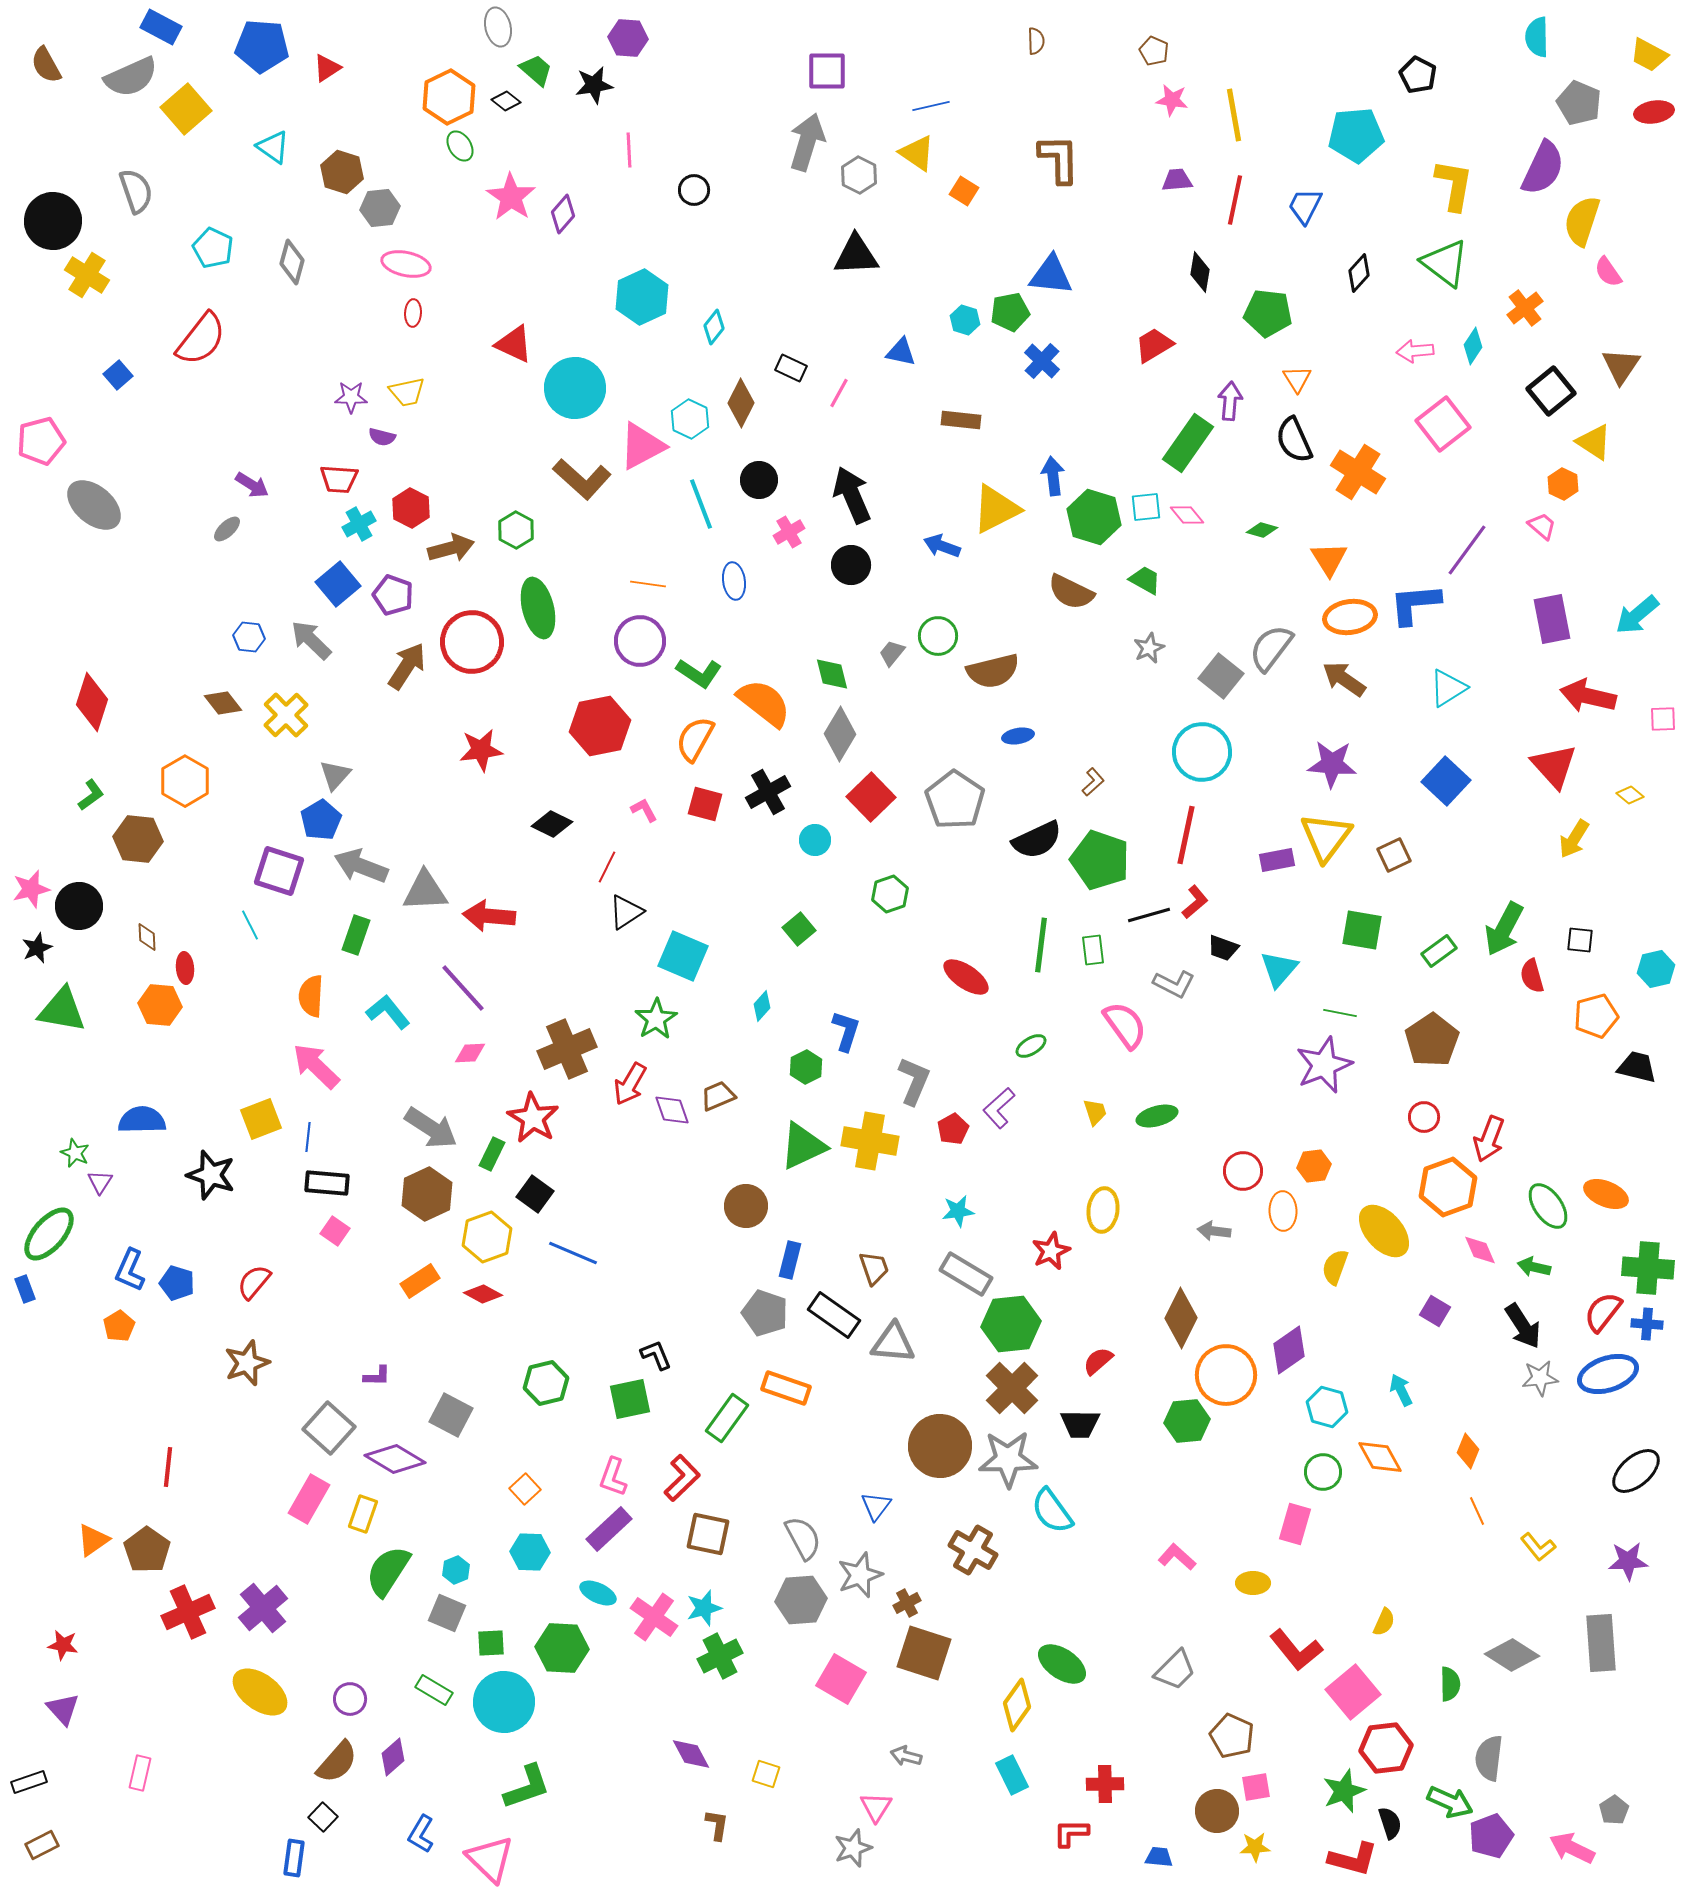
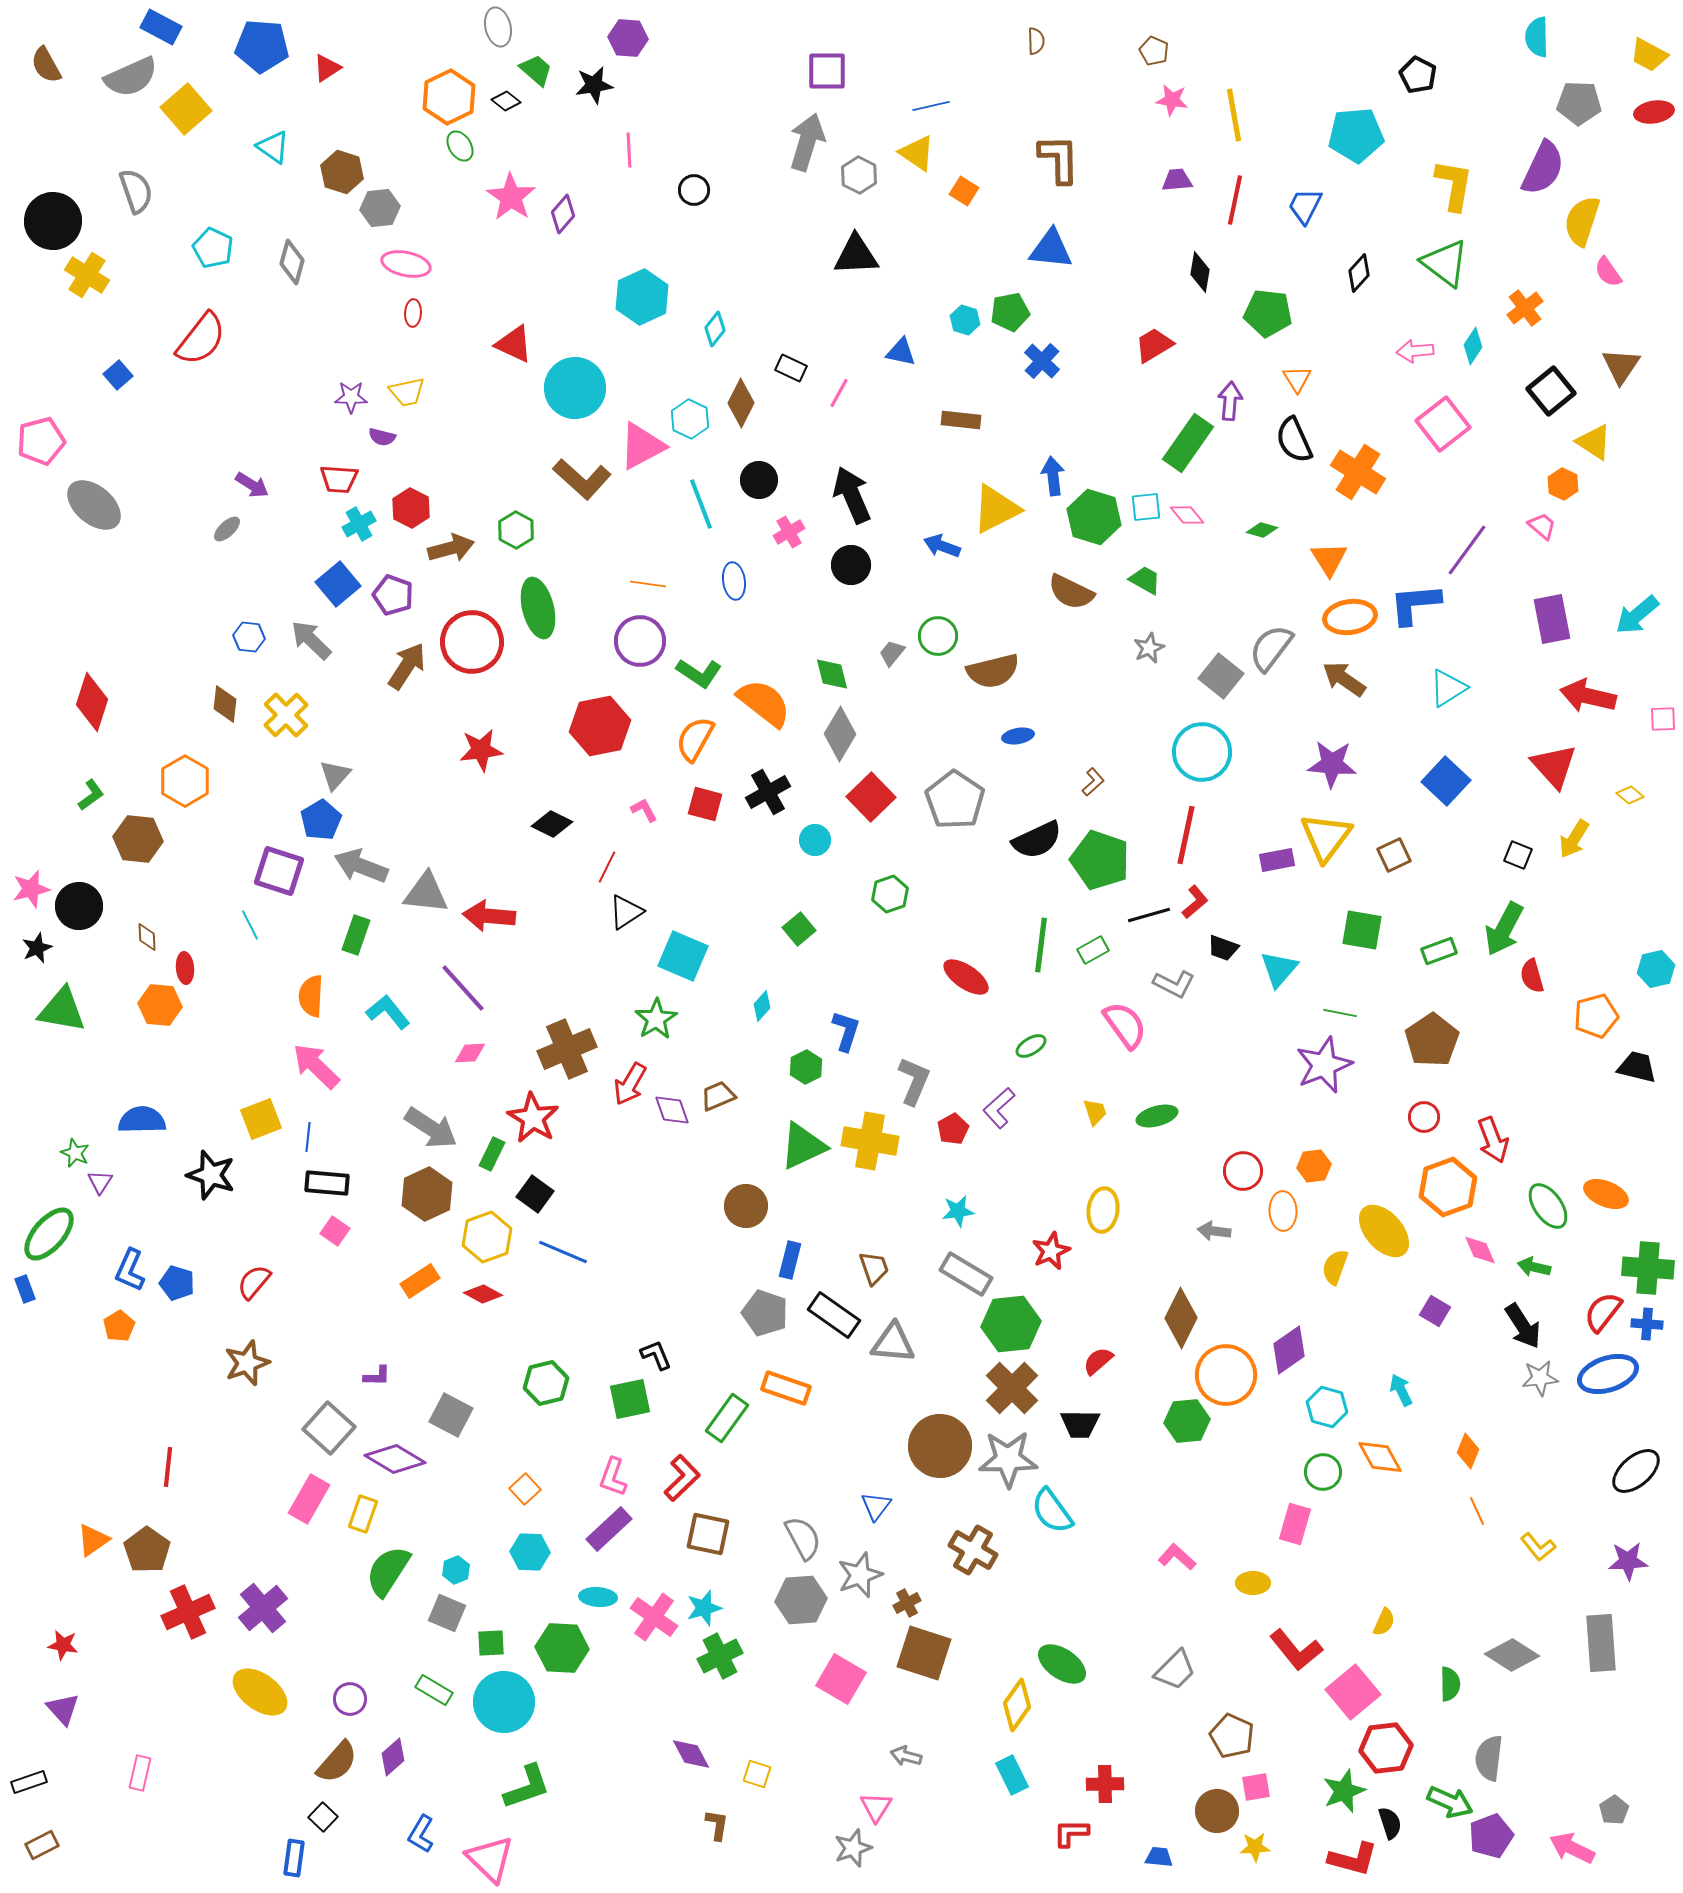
gray pentagon at (1579, 103): rotated 21 degrees counterclockwise
blue triangle at (1051, 275): moved 26 px up
cyan diamond at (714, 327): moved 1 px right, 2 px down
brown diamond at (223, 703): moved 2 px right, 1 px down; rotated 45 degrees clockwise
gray triangle at (425, 891): moved 1 px right, 2 px down; rotated 9 degrees clockwise
black square at (1580, 940): moved 62 px left, 85 px up; rotated 16 degrees clockwise
green rectangle at (1093, 950): rotated 68 degrees clockwise
green rectangle at (1439, 951): rotated 16 degrees clockwise
red arrow at (1489, 1139): moved 4 px right, 1 px down; rotated 42 degrees counterclockwise
blue line at (573, 1253): moved 10 px left, 1 px up
cyan ellipse at (598, 1593): moved 4 px down; rotated 21 degrees counterclockwise
yellow square at (766, 1774): moved 9 px left
